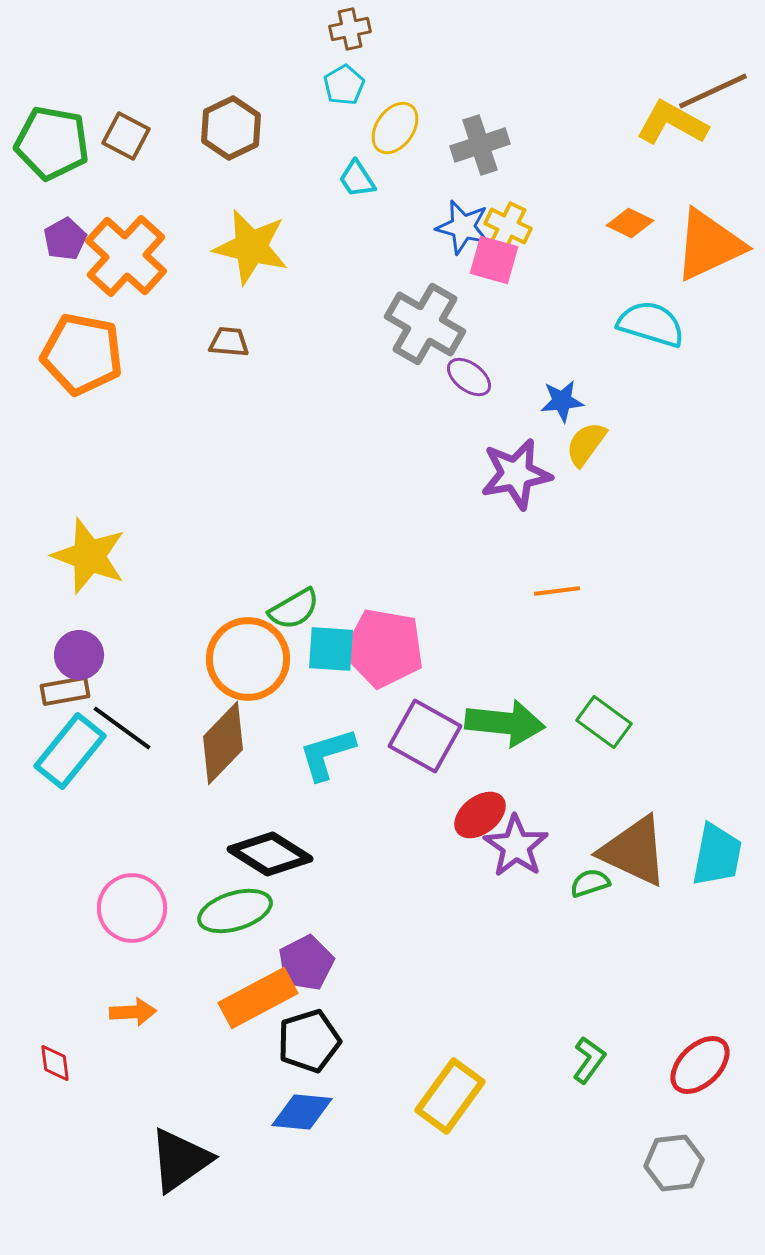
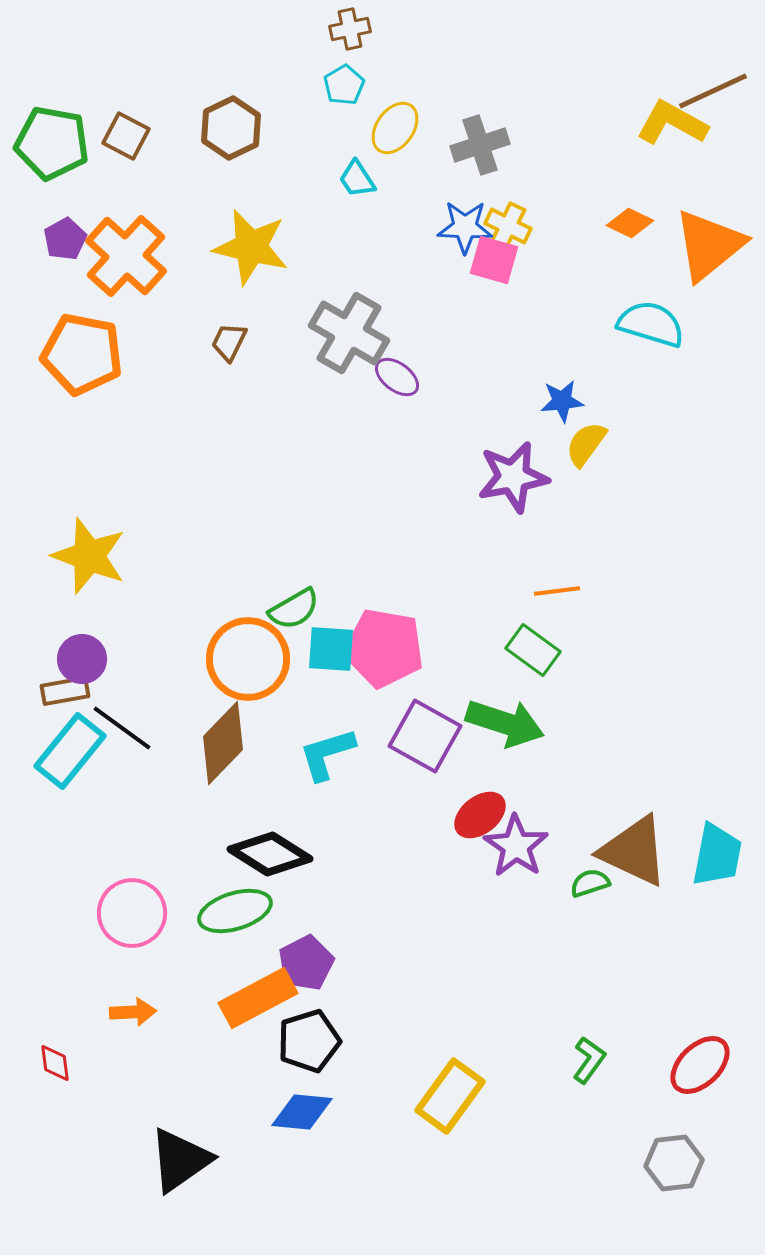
blue star at (463, 227): moved 2 px right; rotated 12 degrees counterclockwise
orange triangle at (709, 245): rotated 14 degrees counterclockwise
gray cross at (425, 324): moved 76 px left, 9 px down
brown trapezoid at (229, 342): rotated 69 degrees counterclockwise
purple ellipse at (469, 377): moved 72 px left
purple star at (516, 474): moved 3 px left, 3 px down
purple circle at (79, 655): moved 3 px right, 4 px down
green rectangle at (604, 722): moved 71 px left, 72 px up
green arrow at (505, 723): rotated 12 degrees clockwise
pink circle at (132, 908): moved 5 px down
